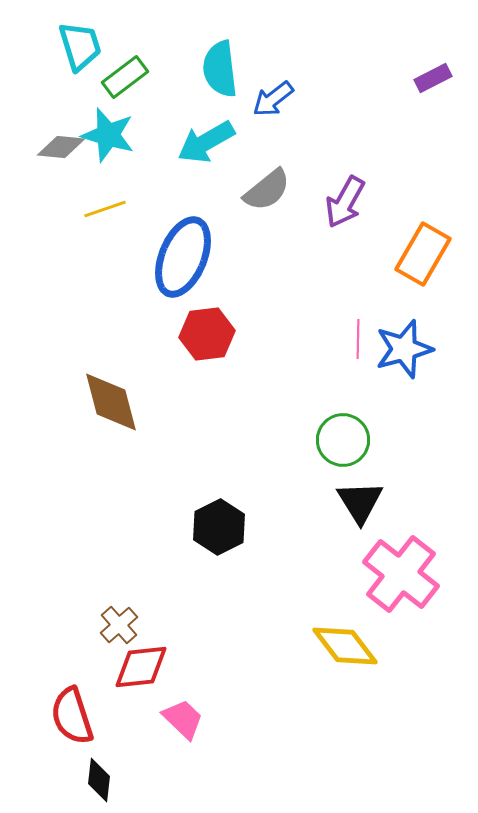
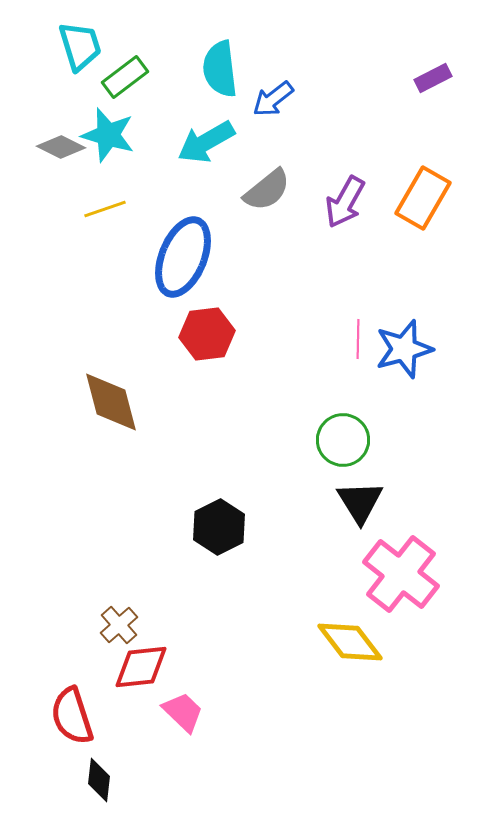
gray diamond: rotated 21 degrees clockwise
orange rectangle: moved 56 px up
yellow diamond: moved 5 px right, 4 px up
pink trapezoid: moved 7 px up
